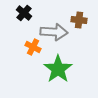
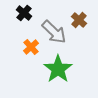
brown cross: rotated 35 degrees clockwise
gray arrow: rotated 40 degrees clockwise
orange cross: moved 2 px left; rotated 21 degrees clockwise
